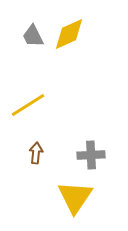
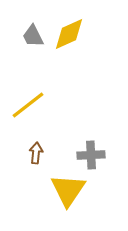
yellow line: rotated 6 degrees counterclockwise
yellow triangle: moved 7 px left, 7 px up
